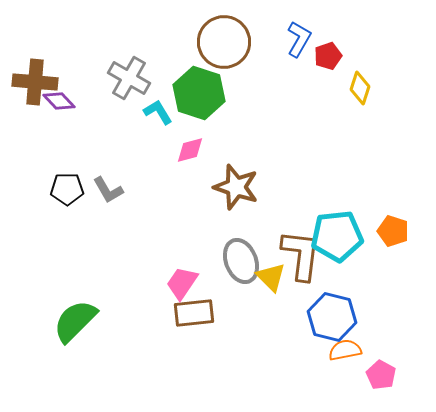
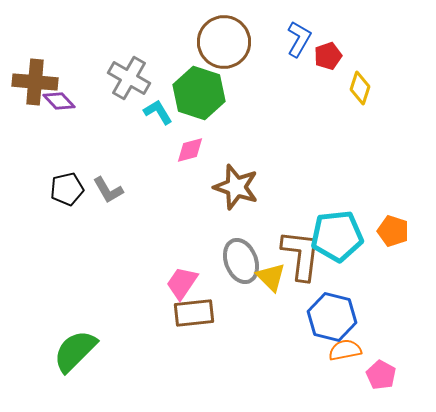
black pentagon: rotated 12 degrees counterclockwise
green semicircle: moved 30 px down
